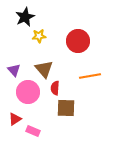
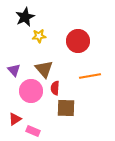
pink circle: moved 3 px right, 1 px up
